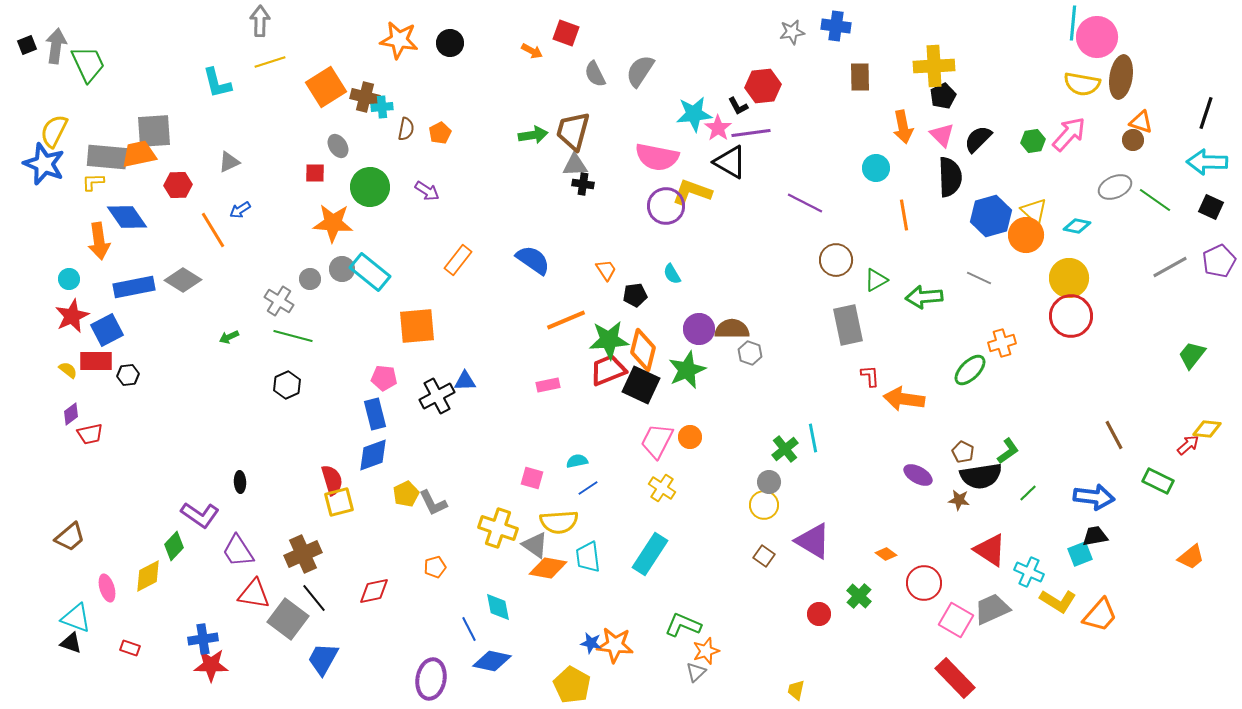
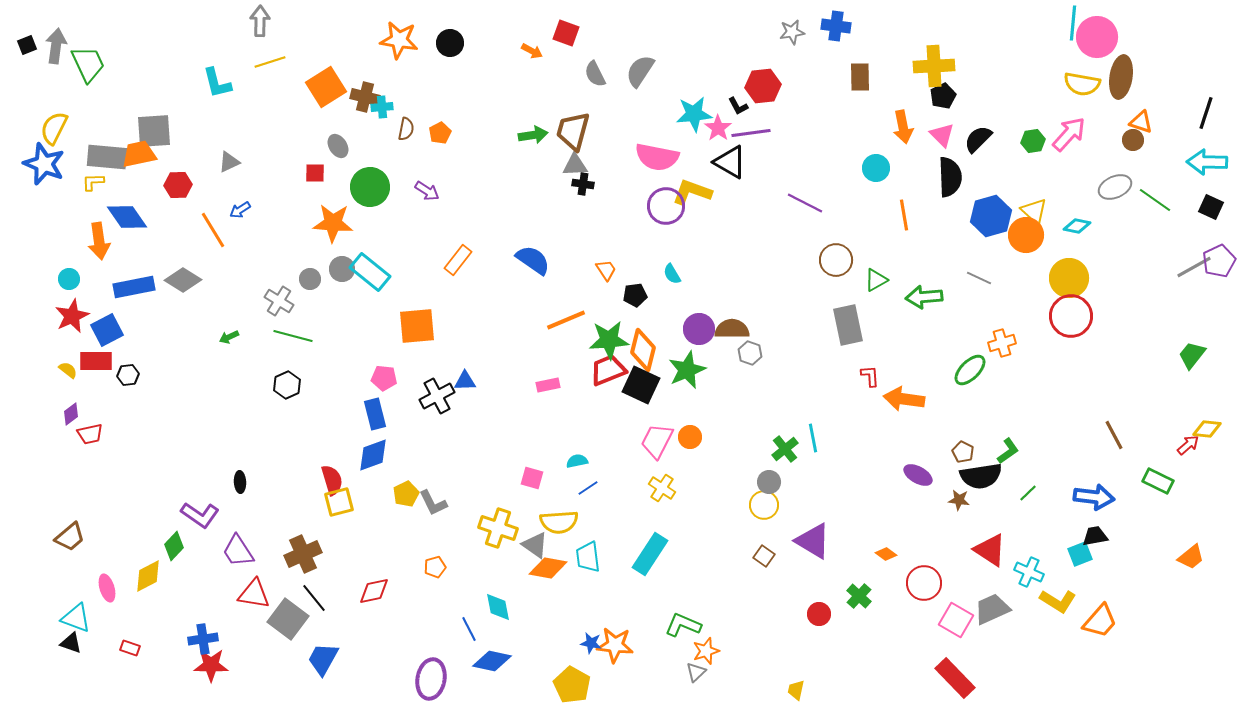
yellow semicircle at (54, 131): moved 3 px up
gray line at (1170, 267): moved 24 px right
orange trapezoid at (1100, 615): moved 6 px down
